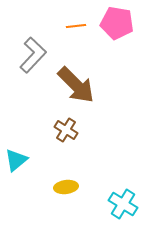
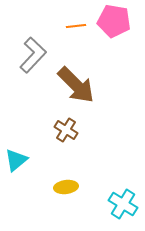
pink pentagon: moved 3 px left, 2 px up
